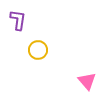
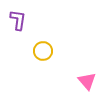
yellow circle: moved 5 px right, 1 px down
